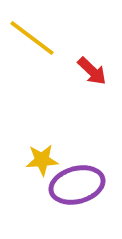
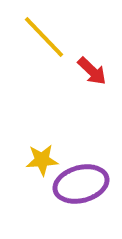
yellow line: moved 12 px right, 1 px up; rotated 9 degrees clockwise
purple ellipse: moved 4 px right, 1 px up
